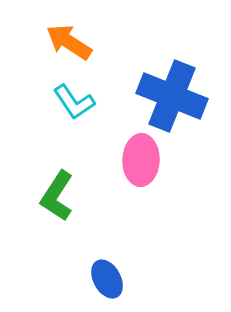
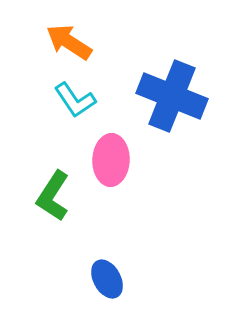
cyan L-shape: moved 1 px right, 2 px up
pink ellipse: moved 30 px left
green L-shape: moved 4 px left
